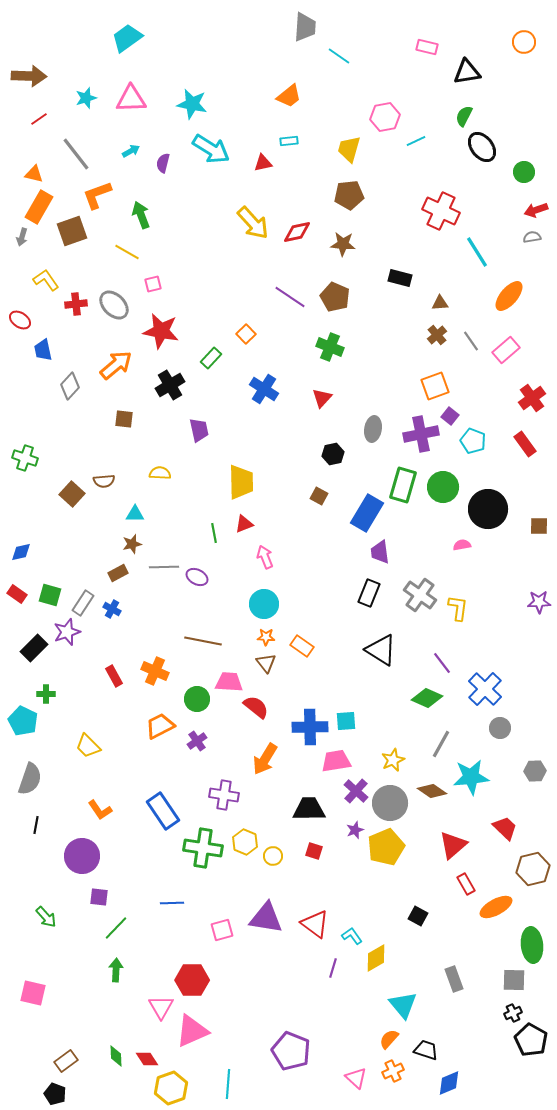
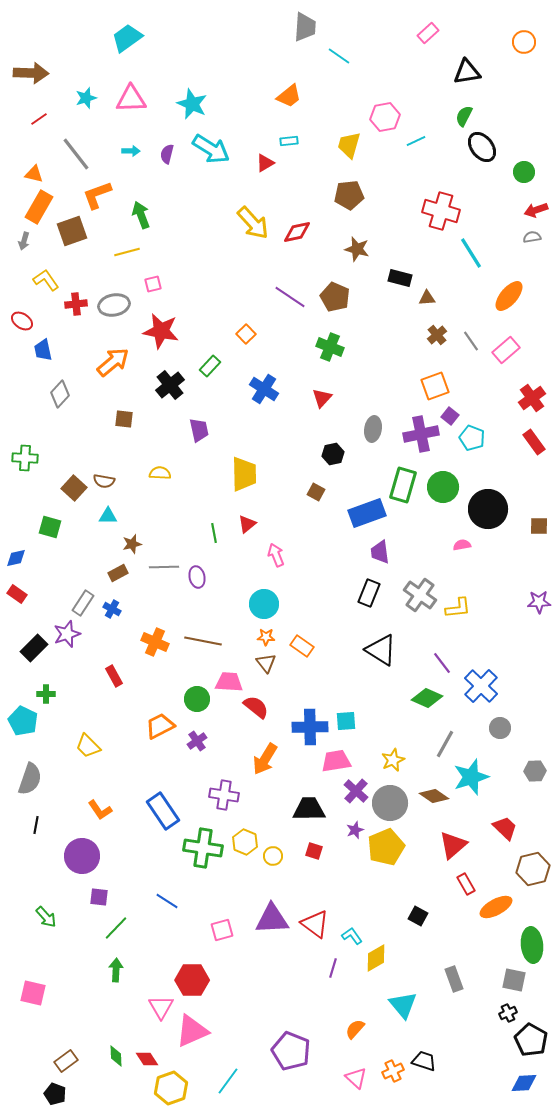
pink rectangle at (427, 47): moved 1 px right, 14 px up; rotated 55 degrees counterclockwise
brown arrow at (29, 76): moved 2 px right, 3 px up
cyan star at (192, 104): rotated 12 degrees clockwise
yellow trapezoid at (349, 149): moved 4 px up
cyan arrow at (131, 151): rotated 30 degrees clockwise
purple semicircle at (163, 163): moved 4 px right, 9 px up
red triangle at (263, 163): moved 2 px right; rotated 18 degrees counterclockwise
red cross at (441, 211): rotated 9 degrees counterclockwise
gray arrow at (22, 237): moved 2 px right, 4 px down
brown star at (343, 244): moved 14 px right, 5 px down; rotated 10 degrees clockwise
yellow line at (127, 252): rotated 45 degrees counterclockwise
cyan line at (477, 252): moved 6 px left, 1 px down
brown triangle at (440, 303): moved 13 px left, 5 px up
gray ellipse at (114, 305): rotated 56 degrees counterclockwise
red ellipse at (20, 320): moved 2 px right, 1 px down
green rectangle at (211, 358): moved 1 px left, 8 px down
orange arrow at (116, 365): moved 3 px left, 3 px up
black cross at (170, 385): rotated 8 degrees counterclockwise
gray diamond at (70, 386): moved 10 px left, 8 px down
cyan pentagon at (473, 441): moved 1 px left, 3 px up
red rectangle at (525, 444): moved 9 px right, 2 px up
green cross at (25, 458): rotated 15 degrees counterclockwise
brown semicircle at (104, 481): rotated 15 degrees clockwise
yellow trapezoid at (241, 482): moved 3 px right, 8 px up
brown square at (72, 494): moved 2 px right, 6 px up
brown square at (319, 496): moved 3 px left, 4 px up
blue rectangle at (367, 513): rotated 39 degrees clockwise
cyan triangle at (135, 514): moved 27 px left, 2 px down
red triangle at (244, 524): moved 3 px right; rotated 18 degrees counterclockwise
blue diamond at (21, 552): moved 5 px left, 6 px down
pink arrow at (265, 557): moved 11 px right, 2 px up
purple ellipse at (197, 577): rotated 50 degrees clockwise
green square at (50, 595): moved 68 px up
yellow L-shape at (458, 608): rotated 76 degrees clockwise
purple star at (67, 632): moved 2 px down
orange cross at (155, 671): moved 29 px up
blue cross at (485, 689): moved 4 px left, 3 px up
gray line at (441, 744): moved 4 px right
cyan star at (471, 777): rotated 12 degrees counterclockwise
brown diamond at (432, 791): moved 2 px right, 5 px down
blue line at (172, 903): moved 5 px left, 2 px up; rotated 35 degrees clockwise
purple triangle at (266, 918): moved 6 px right, 1 px down; rotated 12 degrees counterclockwise
gray square at (514, 980): rotated 10 degrees clockwise
black cross at (513, 1013): moved 5 px left
orange semicircle at (389, 1039): moved 34 px left, 10 px up
black trapezoid at (426, 1050): moved 2 px left, 11 px down
blue diamond at (449, 1083): moved 75 px right; rotated 20 degrees clockwise
cyan line at (228, 1084): moved 3 px up; rotated 32 degrees clockwise
